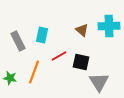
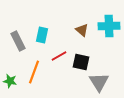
green star: moved 3 px down
